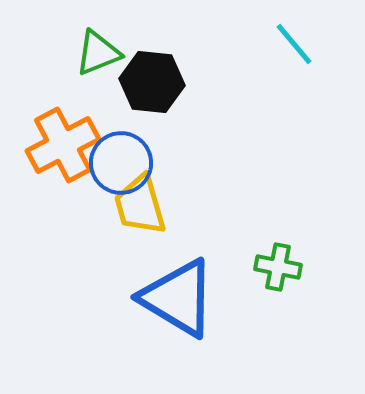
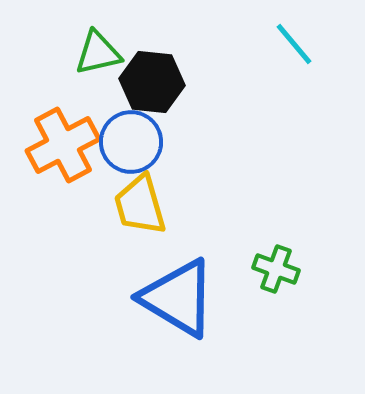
green triangle: rotated 9 degrees clockwise
blue circle: moved 10 px right, 21 px up
green cross: moved 2 px left, 2 px down; rotated 9 degrees clockwise
